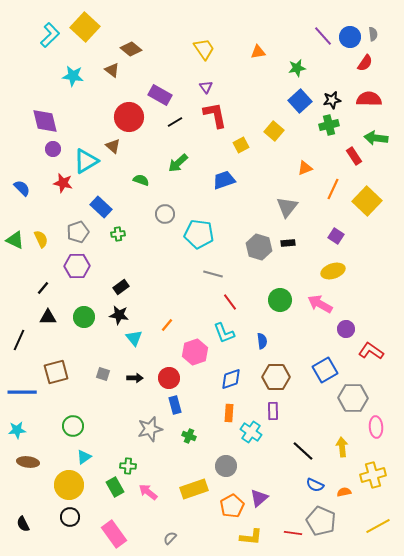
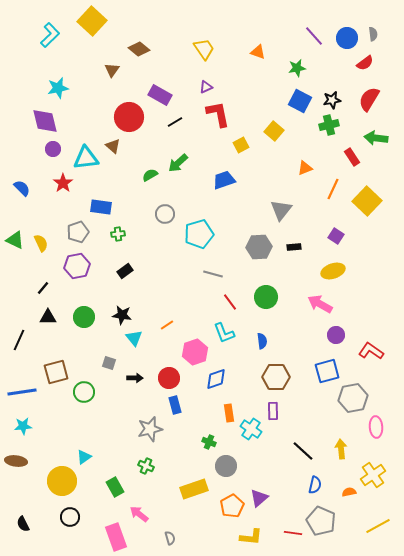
yellow square at (85, 27): moved 7 px right, 6 px up
purple line at (323, 36): moved 9 px left
blue circle at (350, 37): moved 3 px left, 1 px down
brown diamond at (131, 49): moved 8 px right
orange triangle at (258, 52): rotated 28 degrees clockwise
red semicircle at (365, 63): rotated 18 degrees clockwise
brown triangle at (112, 70): rotated 28 degrees clockwise
cyan star at (73, 76): moved 15 px left, 12 px down; rotated 20 degrees counterclockwise
purple triangle at (206, 87): rotated 40 degrees clockwise
red semicircle at (369, 99): rotated 60 degrees counterclockwise
blue square at (300, 101): rotated 20 degrees counterclockwise
red L-shape at (215, 115): moved 3 px right, 1 px up
red rectangle at (354, 156): moved 2 px left, 1 px down
cyan triangle at (86, 161): moved 3 px up; rotated 24 degrees clockwise
green semicircle at (141, 180): moved 9 px right, 5 px up; rotated 49 degrees counterclockwise
red star at (63, 183): rotated 24 degrees clockwise
blue rectangle at (101, 207): rotated 35 degrees counterclockwise
gray triangle at (287, 207): moved 6 px left, 3 px down
cyan pentagon at (199, 234): rotated 24 degrees counterclockwise
yellow semicircle at (41, 239): moved 4 px down
black rectangle at (288, 243): moved 6 px right, 4 px down
gray hexagon at (259, 247): rotated 20 degrees counterclockwise
purple hexagon at (77, 266): rotated 10 degrees counterclockwise
black rectangle at (121, 287): moved 4 px right, 16 px up
green circle at (280, 300): moved 14 px left, 3 px up
black star at (119, 315): moved 3 px right
orange line at (167, 325): rotated 16 degrees clockwise
purple circle at (346, 329): moved 10 px left, 6 px down
blue square at (325, 370): moved 2 px right, 1 px down; rotated 15 degrees clockwise
gray square at (103, 374): moved 6 px right, 11 px up
blue diamond at (231, 379): moved 15 px left
blue line at (22, 392): rotated 8 degrees counterclockwise
gray hexagon at (353, 398): rotated 12 degrees counterclockwise
orange rectangle at (229, 413): rotated 12 degrees counterclockwise
green circle at (73, 426): moved 11 px right, 34 px up
cyan star at (17, 430): moved 6 px right, 4 px up
cyan cross at (251, 432): moved 3 px up
green cross at (189, 436): moved 20 px right, 6 px down
yellow arrow at (342, 447): moved 1 px left, 2 px down
brown ellipse at (28, 462): moved 12 px left, 1 px up
green cross at (128, 466): moved 18 px right; rotated 21 degrees clockwise
yellow cross at (373, 475): rotated 20 degrees counterclockwise
yellow circle at (69, 485): moved 7 px left, 4 px up
blue semicircle at (315, 485): rotated 102 degrees counterclockwise
pink arrow at (148, 492): moved 9 px left, 22 px down
orange semicircle at (344, 492): moved 5 px right
pink rectangle at (114, 534): moved 2 px right, 3 px down; rotated 16 degrees clockwise
gray semicircle at (170, 538): rotated 120 degrees clockwise
